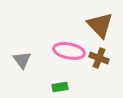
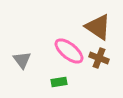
brown triangle: moved 2 px left, 2 px down; rotated 12 degrees counterclockwise
pink ellipse: rotated 28 degrees clockwise
green rectangle: moved 1 px left, 5 px up
